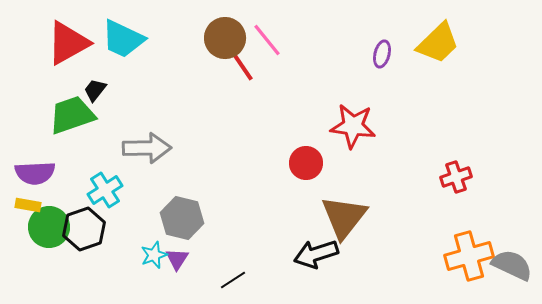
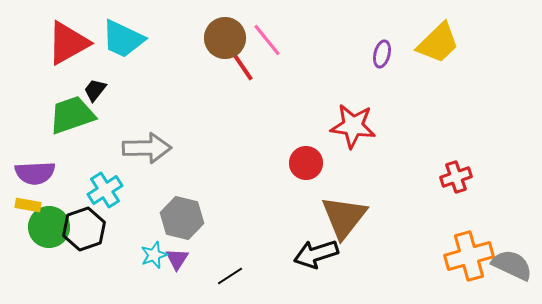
black line: moved 3 px left, 4 px up
